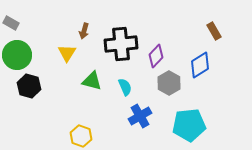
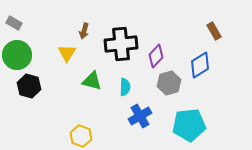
gray rectangle: moved 3 px right
gray hexagon: rotated 15 degrees clockwise
cyan semicircle: rotated 24 degrees clockwise
